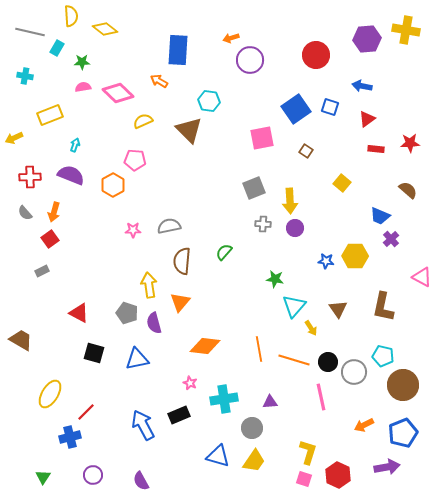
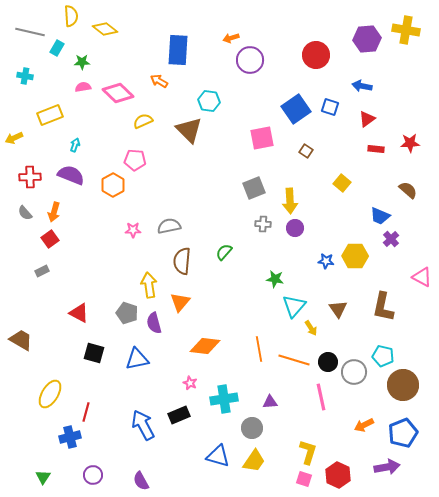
red line at (86, 412): rotated 30 degrees counterclockwise
